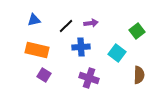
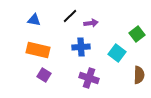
blue triangle: rotated 24 degrees clockwise
black line: moved 4 px right, 10 px up
green square: moved 3 px down
orange rectangle: moved 1 px right
